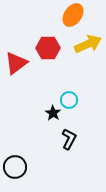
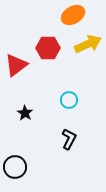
orange ellipse: rotated 25 degrees clockwise
red triangle: moved 2 px down
black star: moved 28 px left
